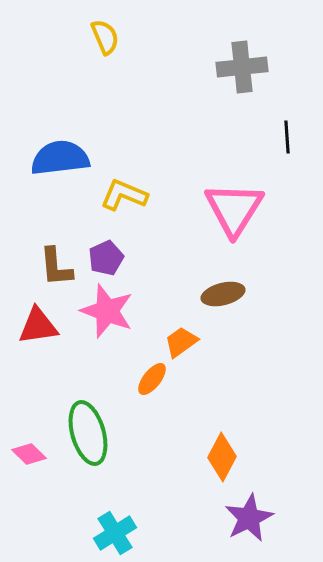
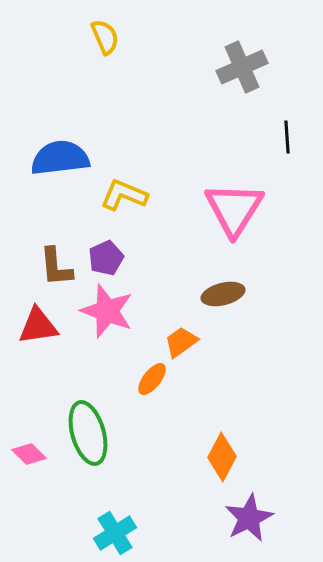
gray cross: rotated 18 degrees counterclockwise
